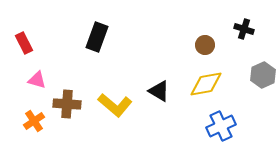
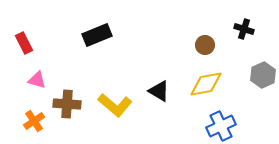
black rectangle: moved 2 px up; rotated 48 degrees clockwise
